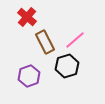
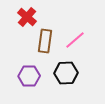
brown rectangle: moved 1 px up; rotated 35 degrees clockwise
black hexagon: moved 1 px left, 7 px down; rotated 15 degrees clockwise
purple hexagon: rotated 20 degrees clockwise
